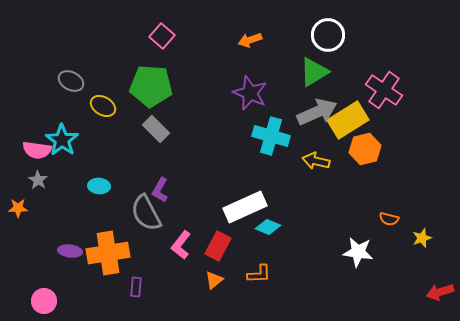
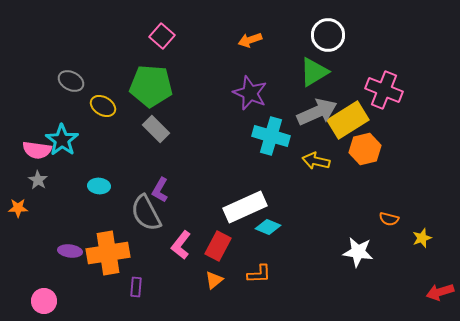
pink cross: rotated 12 degrees counterclockwise
